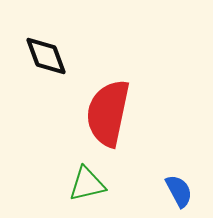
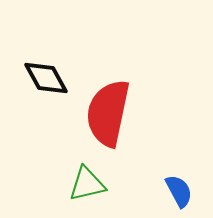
black diamond: moved 22 px down; rotated 9 degrees counterclockwise
